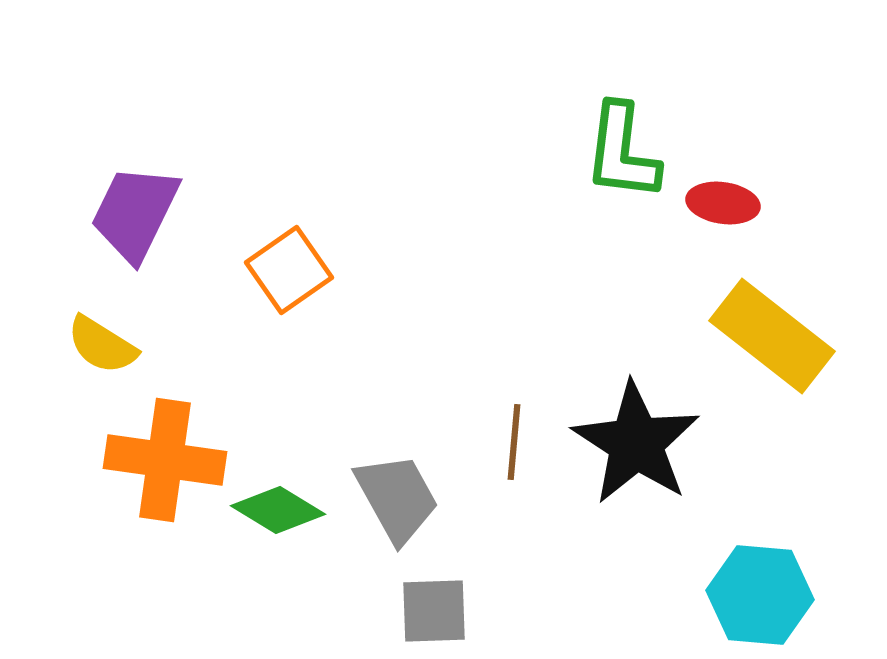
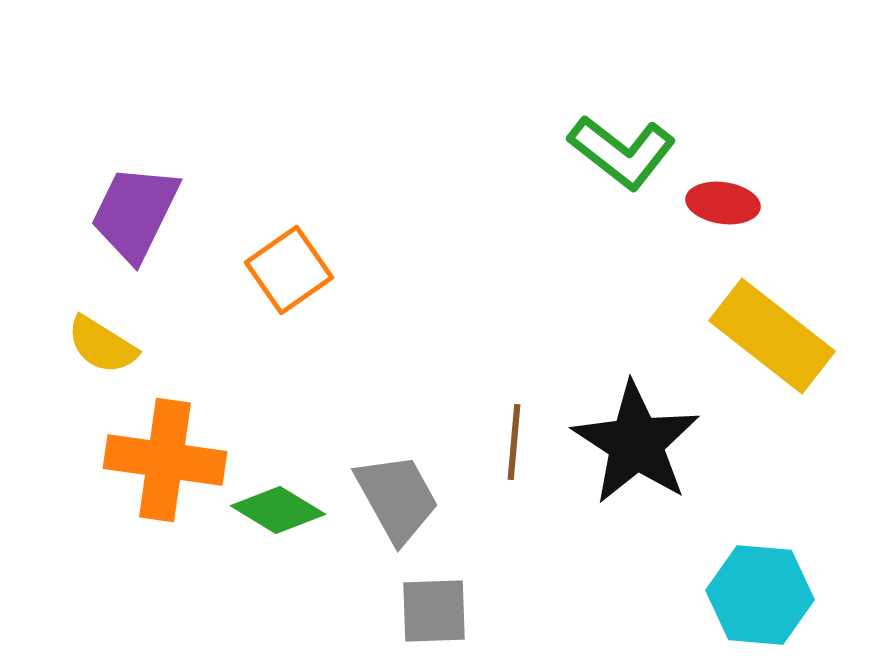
green L-shape: rotated 59 degrees counterclockwise
